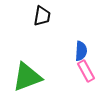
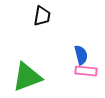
blue semicircle: moved 4 px down; rotated 18 degrees counterclockwise
pink rectangle: rotated 55 degrees counterclockwise
